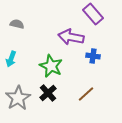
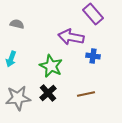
brown line: rotated 30 degrees clockwise
gray star: rotated 25 degrees clockwise
